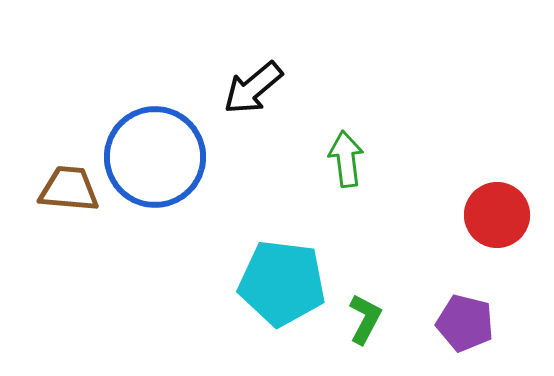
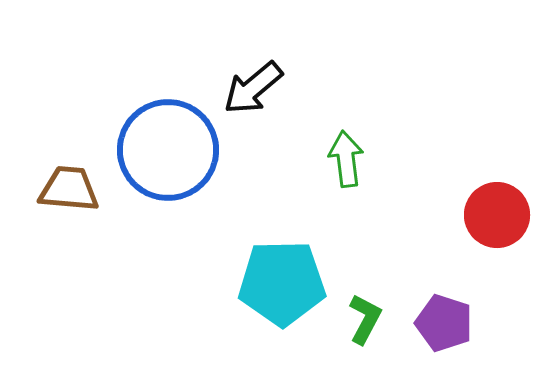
blue circle: moved 13 px right, 7 px up
cyan pentagon: rotated 8 degrees counterclockwise
purple pentagon: moved 21 px left; rotated 4 degrees clockwise
